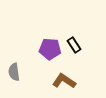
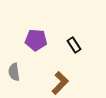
purple pentagon: moved 14 px left, 9 px up
brown L-shape: moved 4 px left, 2 px down; rotated 100 degrees clockwise
